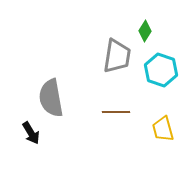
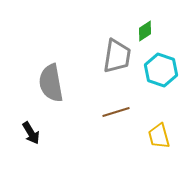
green diamond: rotated 25 degrees clockwise
gray semicircle: moved 15 px up
brown line: rotated 16 degrees counterclockwise
yellow trapezoid: moved 4 px left, 7 px down
